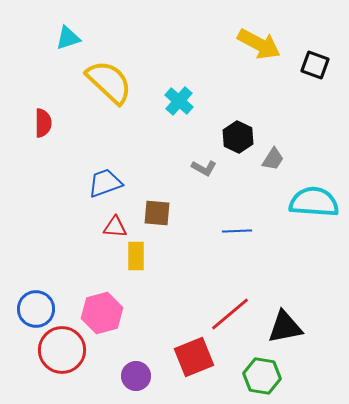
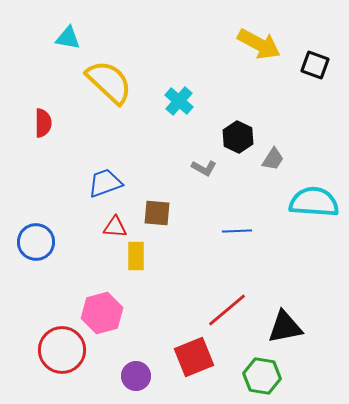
cyan triangle: rotated 28 degrees clockwise
blue circle: moved 67 px up
red line: moved 3 px left, 4 px up
